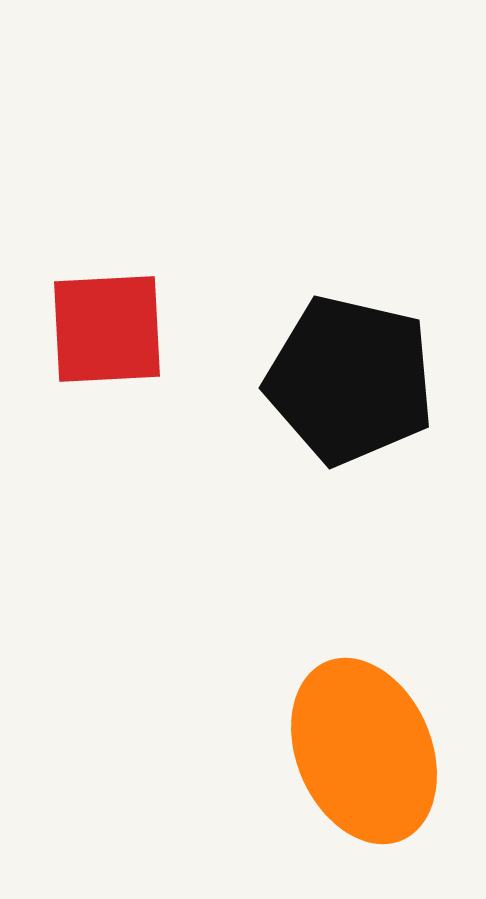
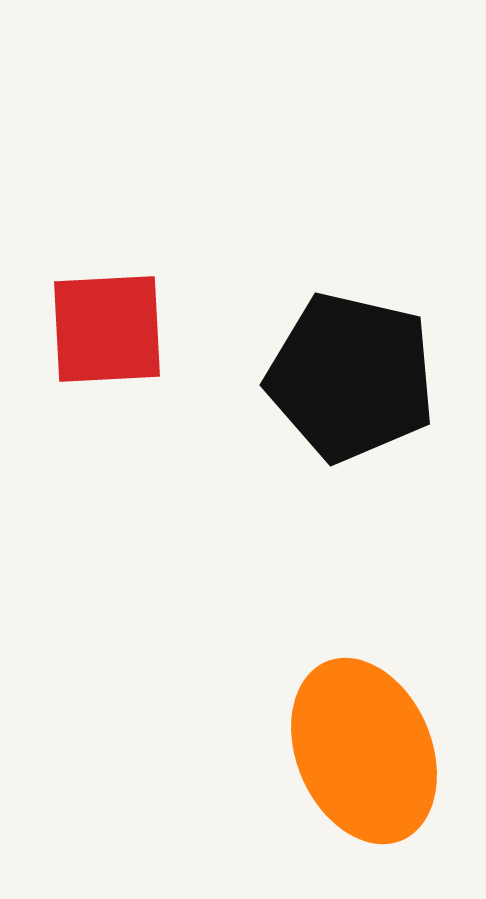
black pentagon: moved 1 px right, 3 px up
